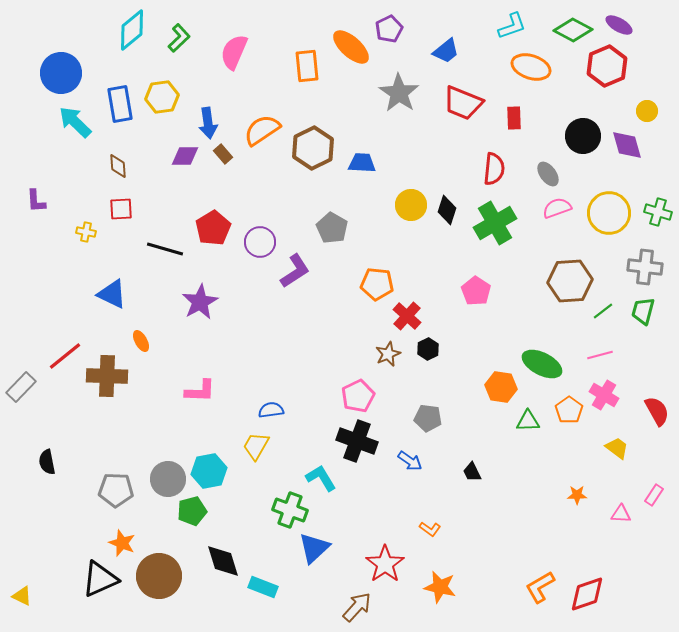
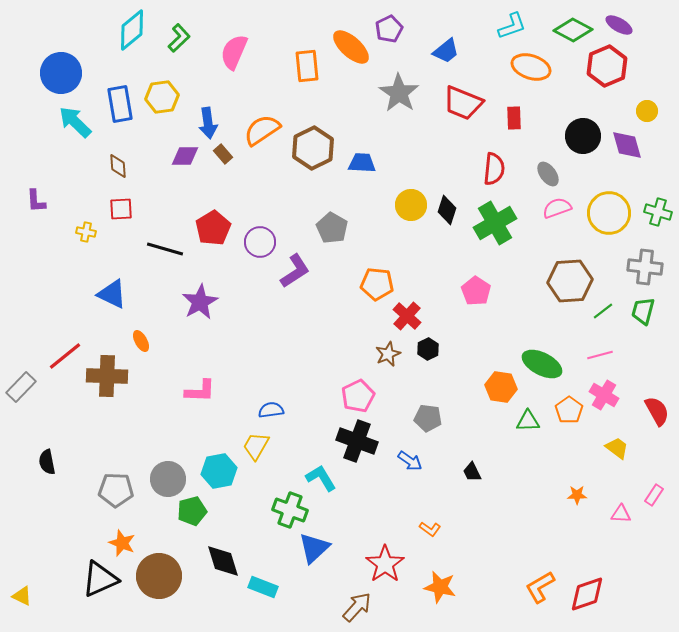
cyan hexagon at (209, 471): moved 10 px right
